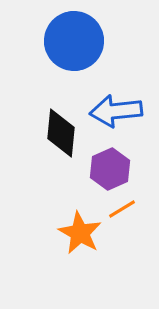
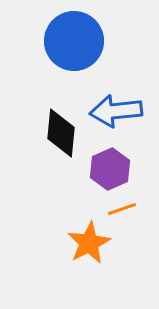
orange line: rotated 12 degrees clockwise
orange star: moved 9 px right, 10 px down; rotated 15 degrees clockwise
